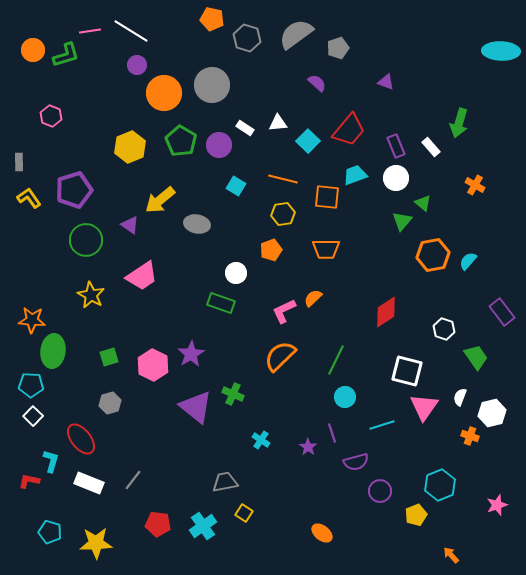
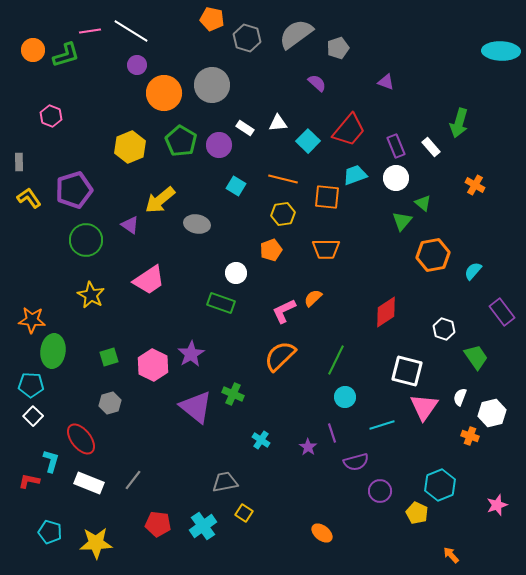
cyan semicircle at (468, 261): moved 5 px right, 10 px down
pink trapezoid at (142, 276): moved 7 px right, 4 px down
yellow pentagon at (416, 515): moved 1 px right, 2 px up; rotated 25 degrees counterclockwise
